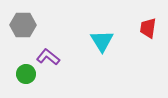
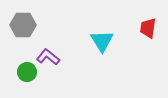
green circle: moved 1 px right, 2 px up
